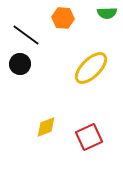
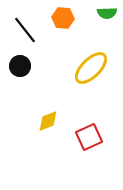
black line: moved 1 px left, 5 px up; rotated 16 degrees clockwise
black circle: moved 2 px down
yellow diamond: moved 2 px right, 6 px up
